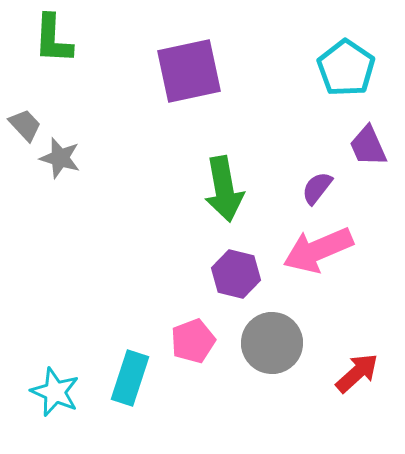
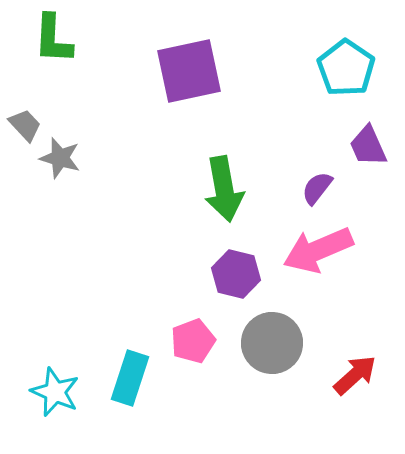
red arrow: moved 2 px left, 2 px down
